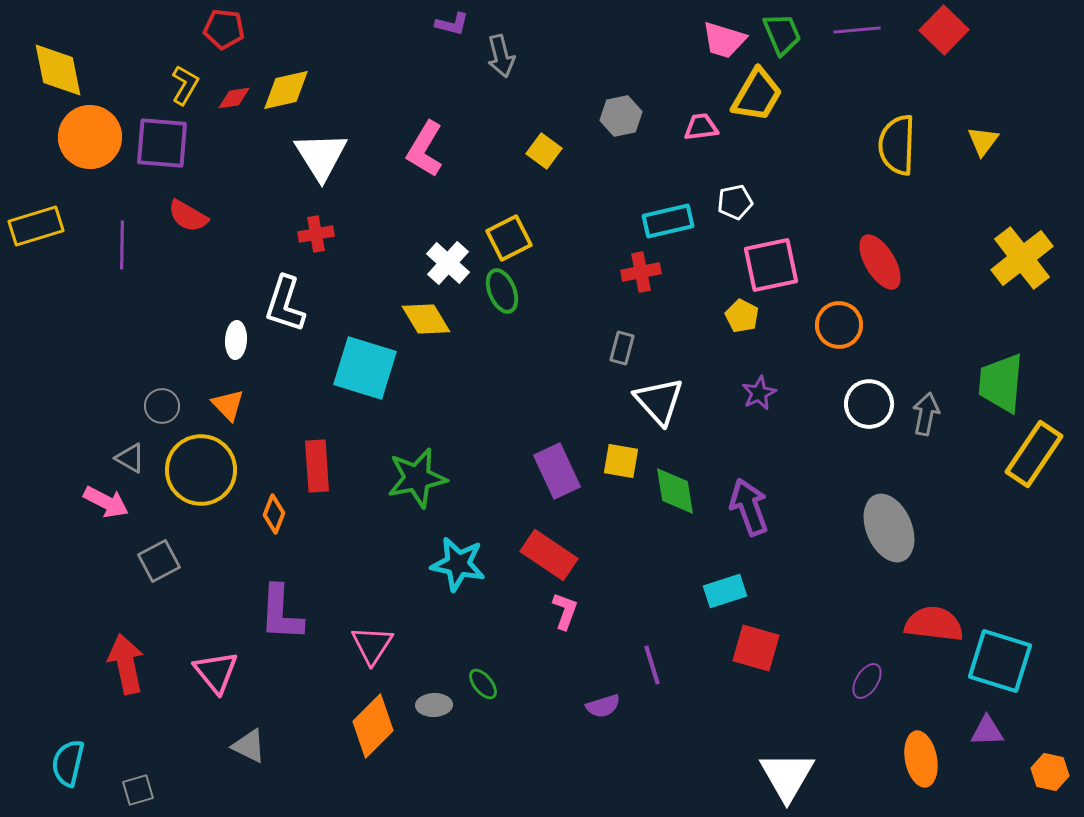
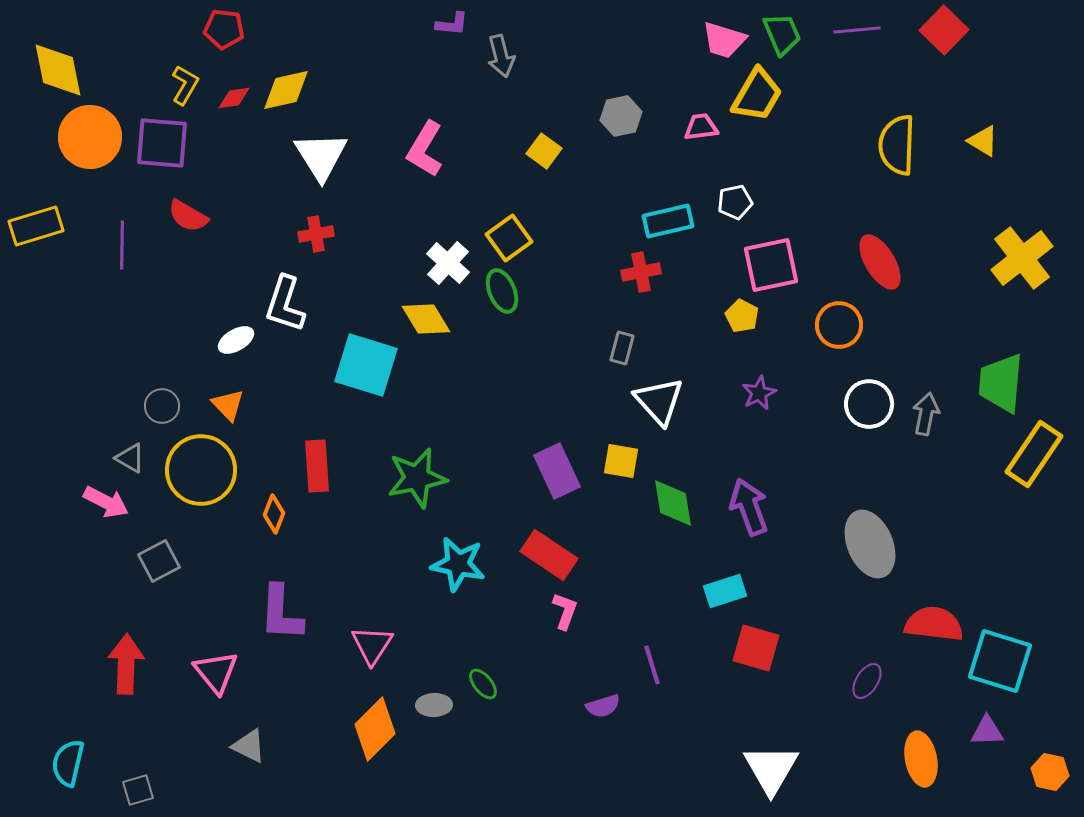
purple L-shape at (452, 24): rotated 8 degrees counterclockwise
yellow triangle at (983, 141): rotated 36 degrees counterclockwise
yellow square at (509, 238): rotated 9 degrees counterclockwise
white ellipse at (236, 340): rotated 57 degrees clockwise
cyan square at (365, 368): moved 1 px right, 3 px up
green diamond at (675, 491): moved 2 px left, 12 px down
gray ellipse at (889, 528): moved 19 px left, 16 px down
red arrow at (126, 664): rotated 14 degrees clockwise
orange diamond at (373, 726): moved 2 px right, 3 px down
white triangle at (787, 776): moved 16 px left, 7 px up
